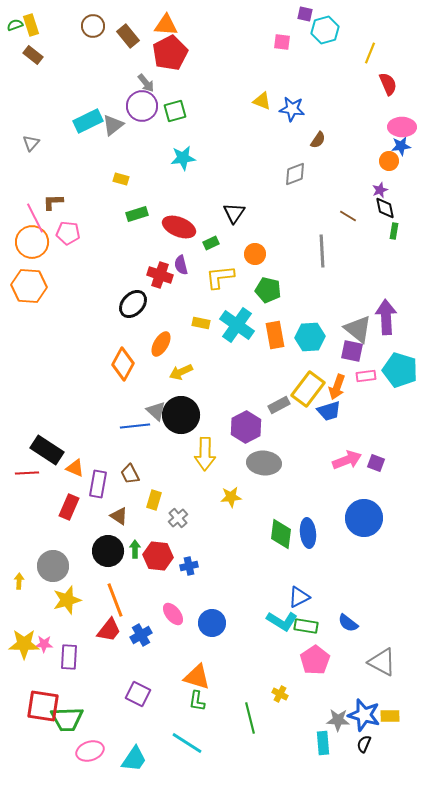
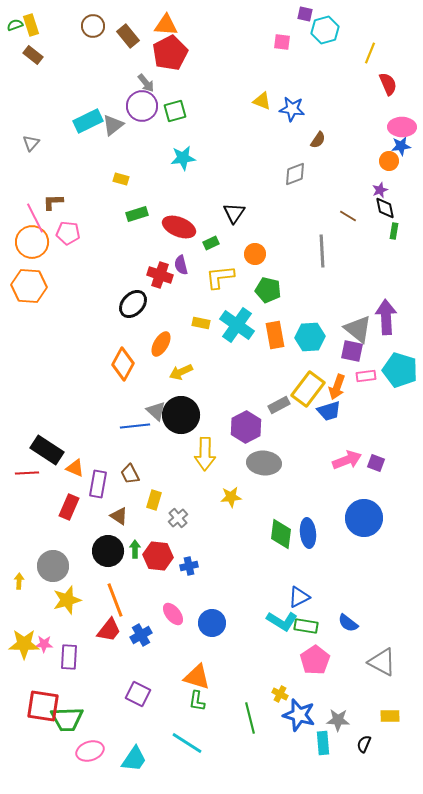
blue star at (364, 715): moved 65 px left
